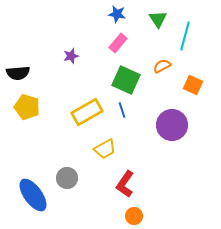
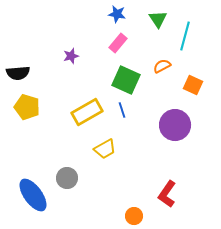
purple circle: moved 3 px right
red L-shape: moved 42 px right, 10 px down
